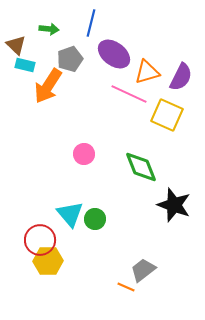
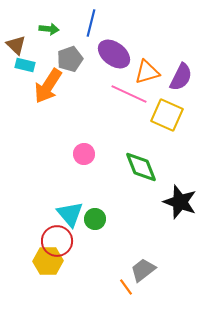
black star: moved 6 px right, 3 px up
red circle: moved 17 px right, 1 px down
orange line: rotated 30 degrees clockwise
